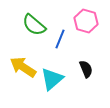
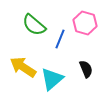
pink hexagon: moved 1 px left, 2 px down
